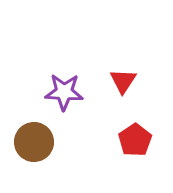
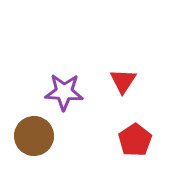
brown circle: moved 6 px up
